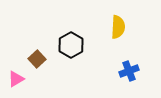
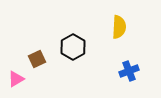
yellow semicircle: moved 1 px right
black hexagon: moved 2 px right, 2 px down
brown square: rotated 18 degrees clockwise
